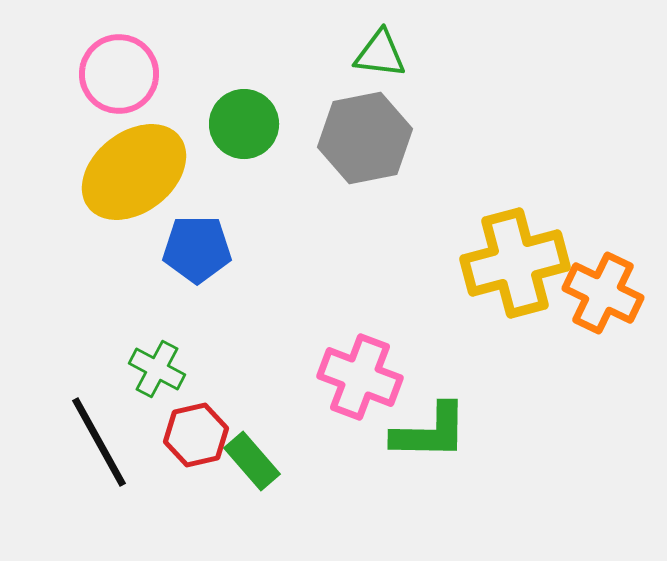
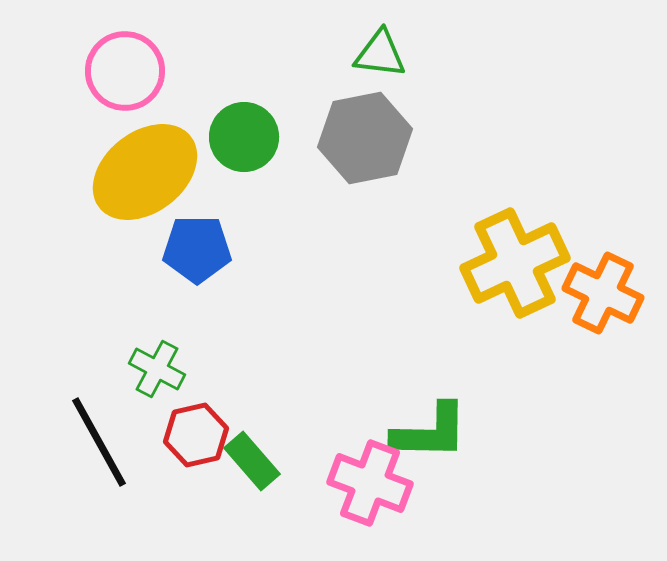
pink circle: moved 6 px right, 3 px up
green circle: moved 13 px down
yellow ellipse: moved 11 px right
yellow cross: rotated 10 degrees counterclockwise
pink cross: moved 10 px right, 106 px down
